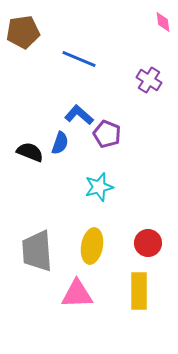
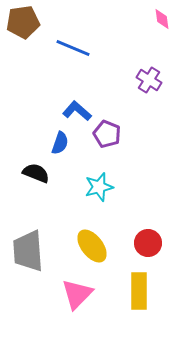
pink diamond: moved 1 px left, 3 px up
brown pentagon: moved 10 px up
blue line: moved 6 px left, 11 px up
blue L-shape: moved 2 px left, 4 px up
black semicircle: moved 6 px right, 21 px down
yellow ellipse: rotated 48 degrees counterclockwise
gray trapezoid: moved 9 px left
pink triangle: rotated 44 degrees counterclockwise
